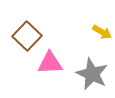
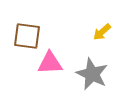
yellow arrow: rotated 108 degrees clockwise
brown square: rotated 36 degrees counterclockwise
